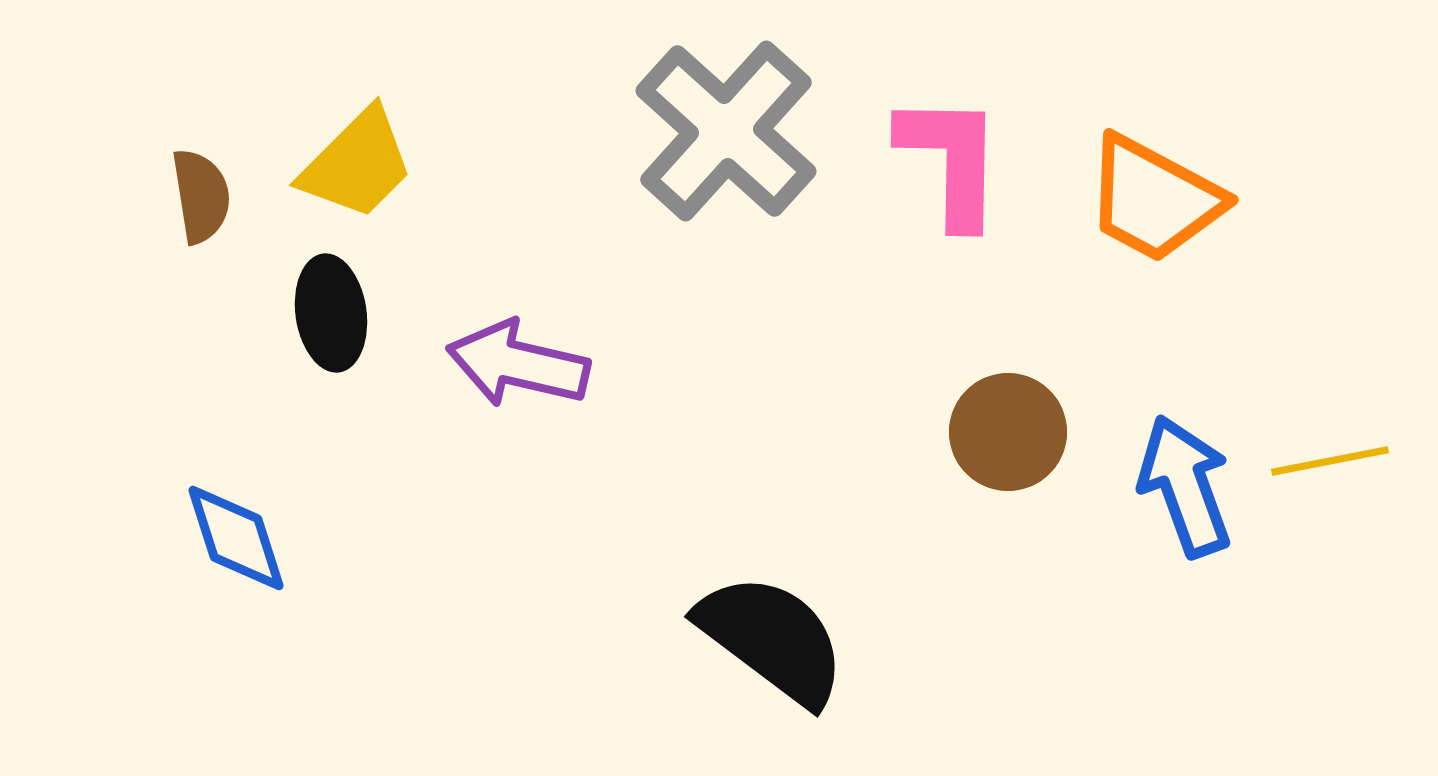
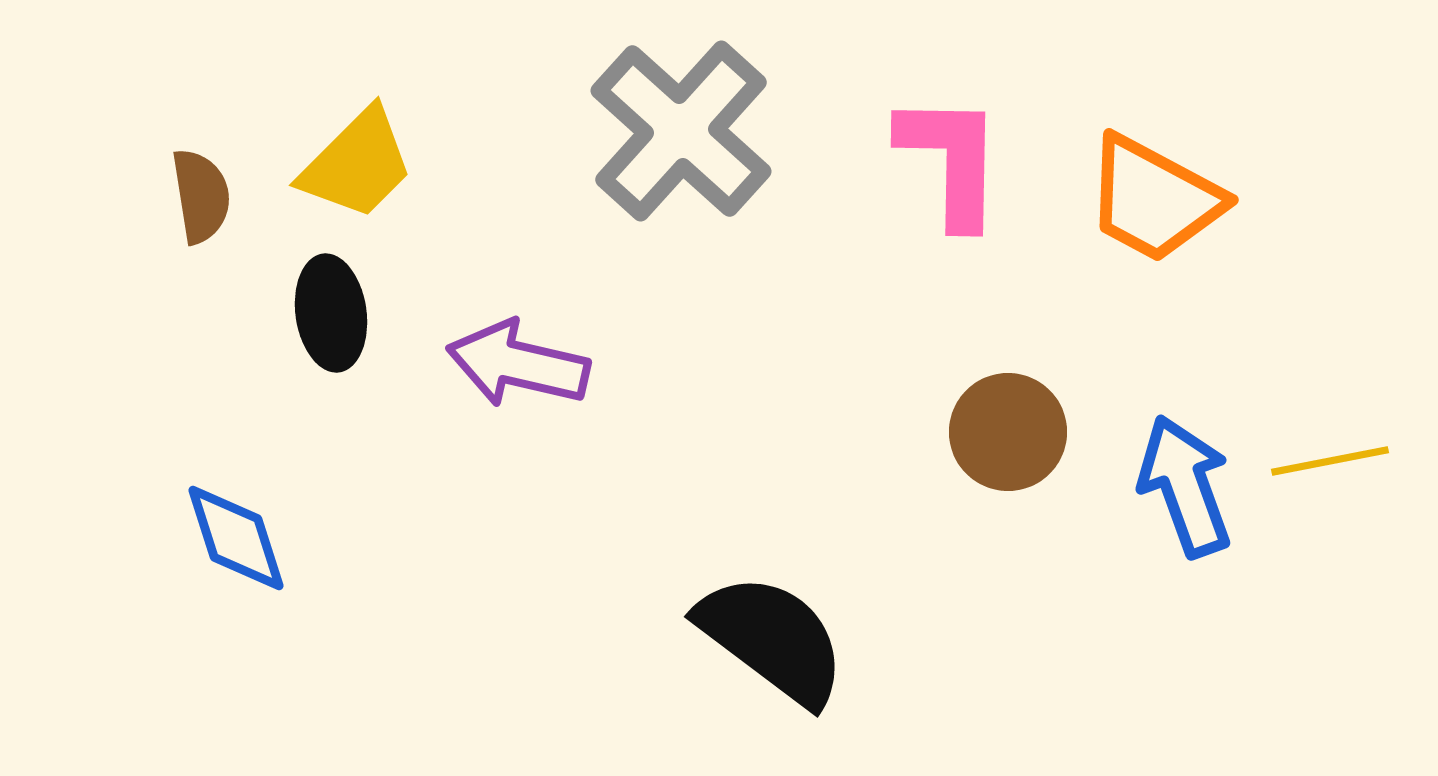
gray cross: moved 45 px left
